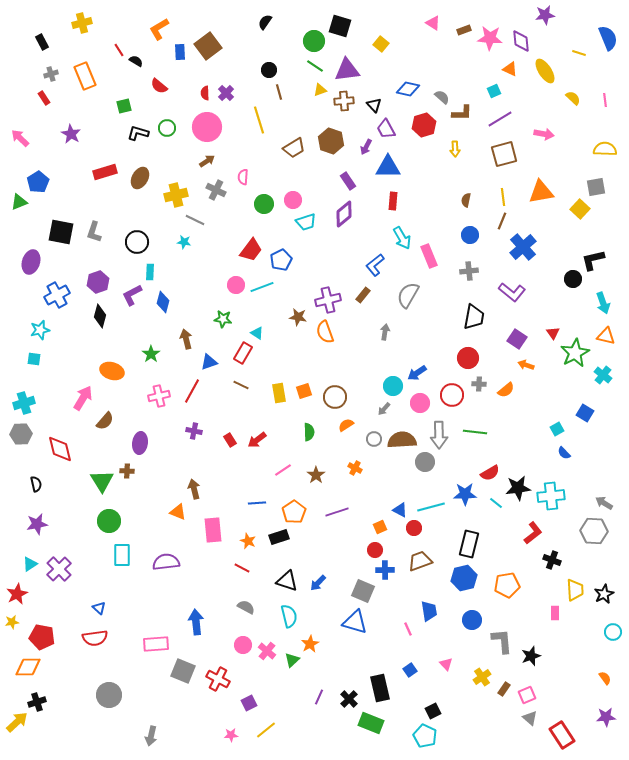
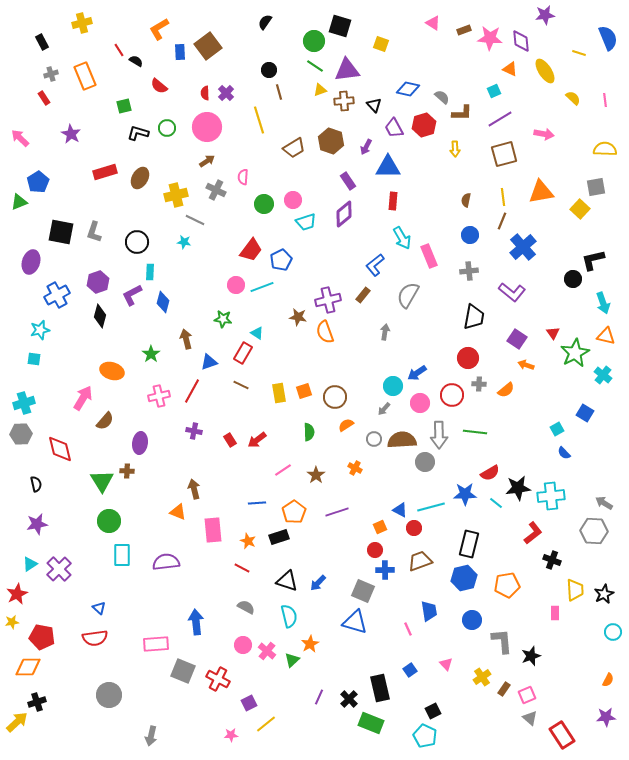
yellow square at (381, 44): rotated 21 degrees counterclockwise
purple trapezoid at (386, 129): moved 8 px right, 1 px up
orange semicircle at (605, 678): moved 3 px right, 2 px down; rotated 64 degrees clockwise
yellow line at (266, 730): moved 6 px up
